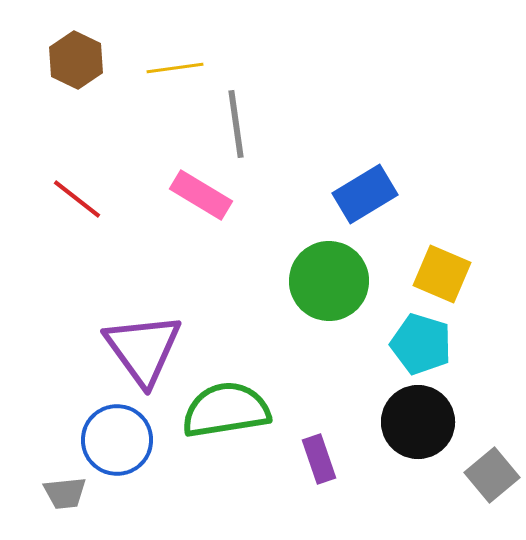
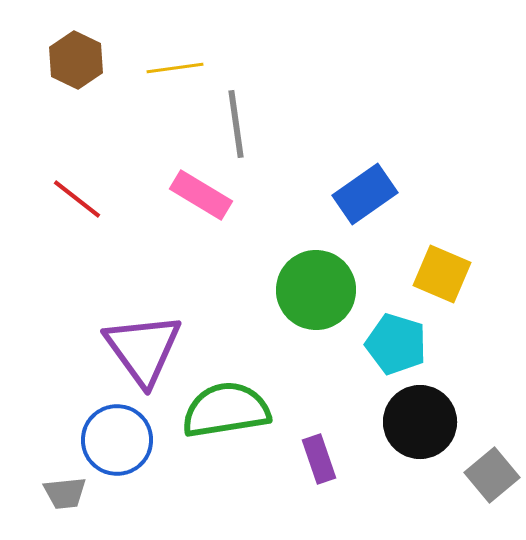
blue rectangle: rotated 4 degrees counterclockwise
green circle: moved 13 px left, 9 px down
cyan pentagon: moved 25 px left
black circle: moved 2 px right
